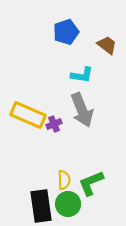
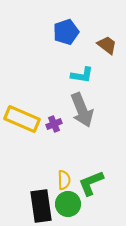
yellow rectangle: moved 6 px left, 4 px down
